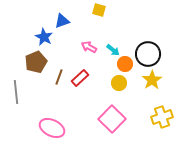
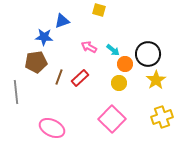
blue star: rotated 24 degrees counterclockwise
brown pentagon: rotated 15 degrees clockwise
yellow star: moved 4 px right
